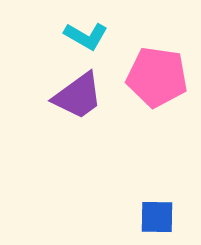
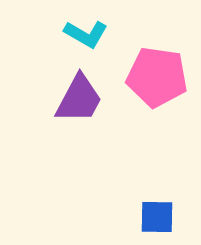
cyan L-shape: moved 2 px up
purple trapezoid: moved 1 px right, 3 px down; rotated 26 degrees counterclockwise
